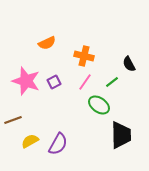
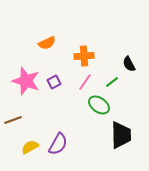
orange cross: rotated 18 degrees counterclockwise
yellow semicircle: moved 6 px down
